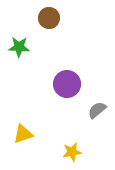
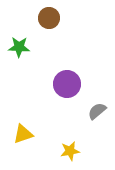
gray semicircle: moved 1 px down
yellow star: moved 2 px left, 1 px up
